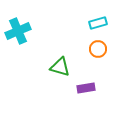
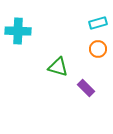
cyan cross: rotated 25 degrees clockwise
green triangle: moved 2 px left
purple rectangle: rotated 54 degrees clockwise
